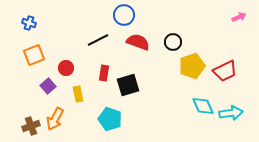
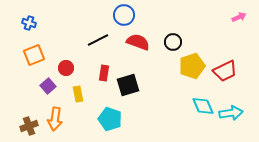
orange arrow: rotated 20 degrees counterclockwise
brown cross: moved 2 px left
